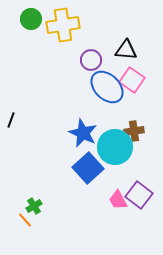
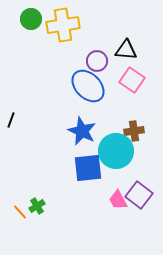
purple circle: moved 6 px right, 1 px down
blue ellipse: moved 19 px left, 1 px up
blue star: moved 1 px left, 2 px up
cyan circle: moved 1 px right, 4 px down
blue square: rotated 36 degrees clockwise
green cross: moved 3 px right
orange line: moved 5 px left, 8 px up
